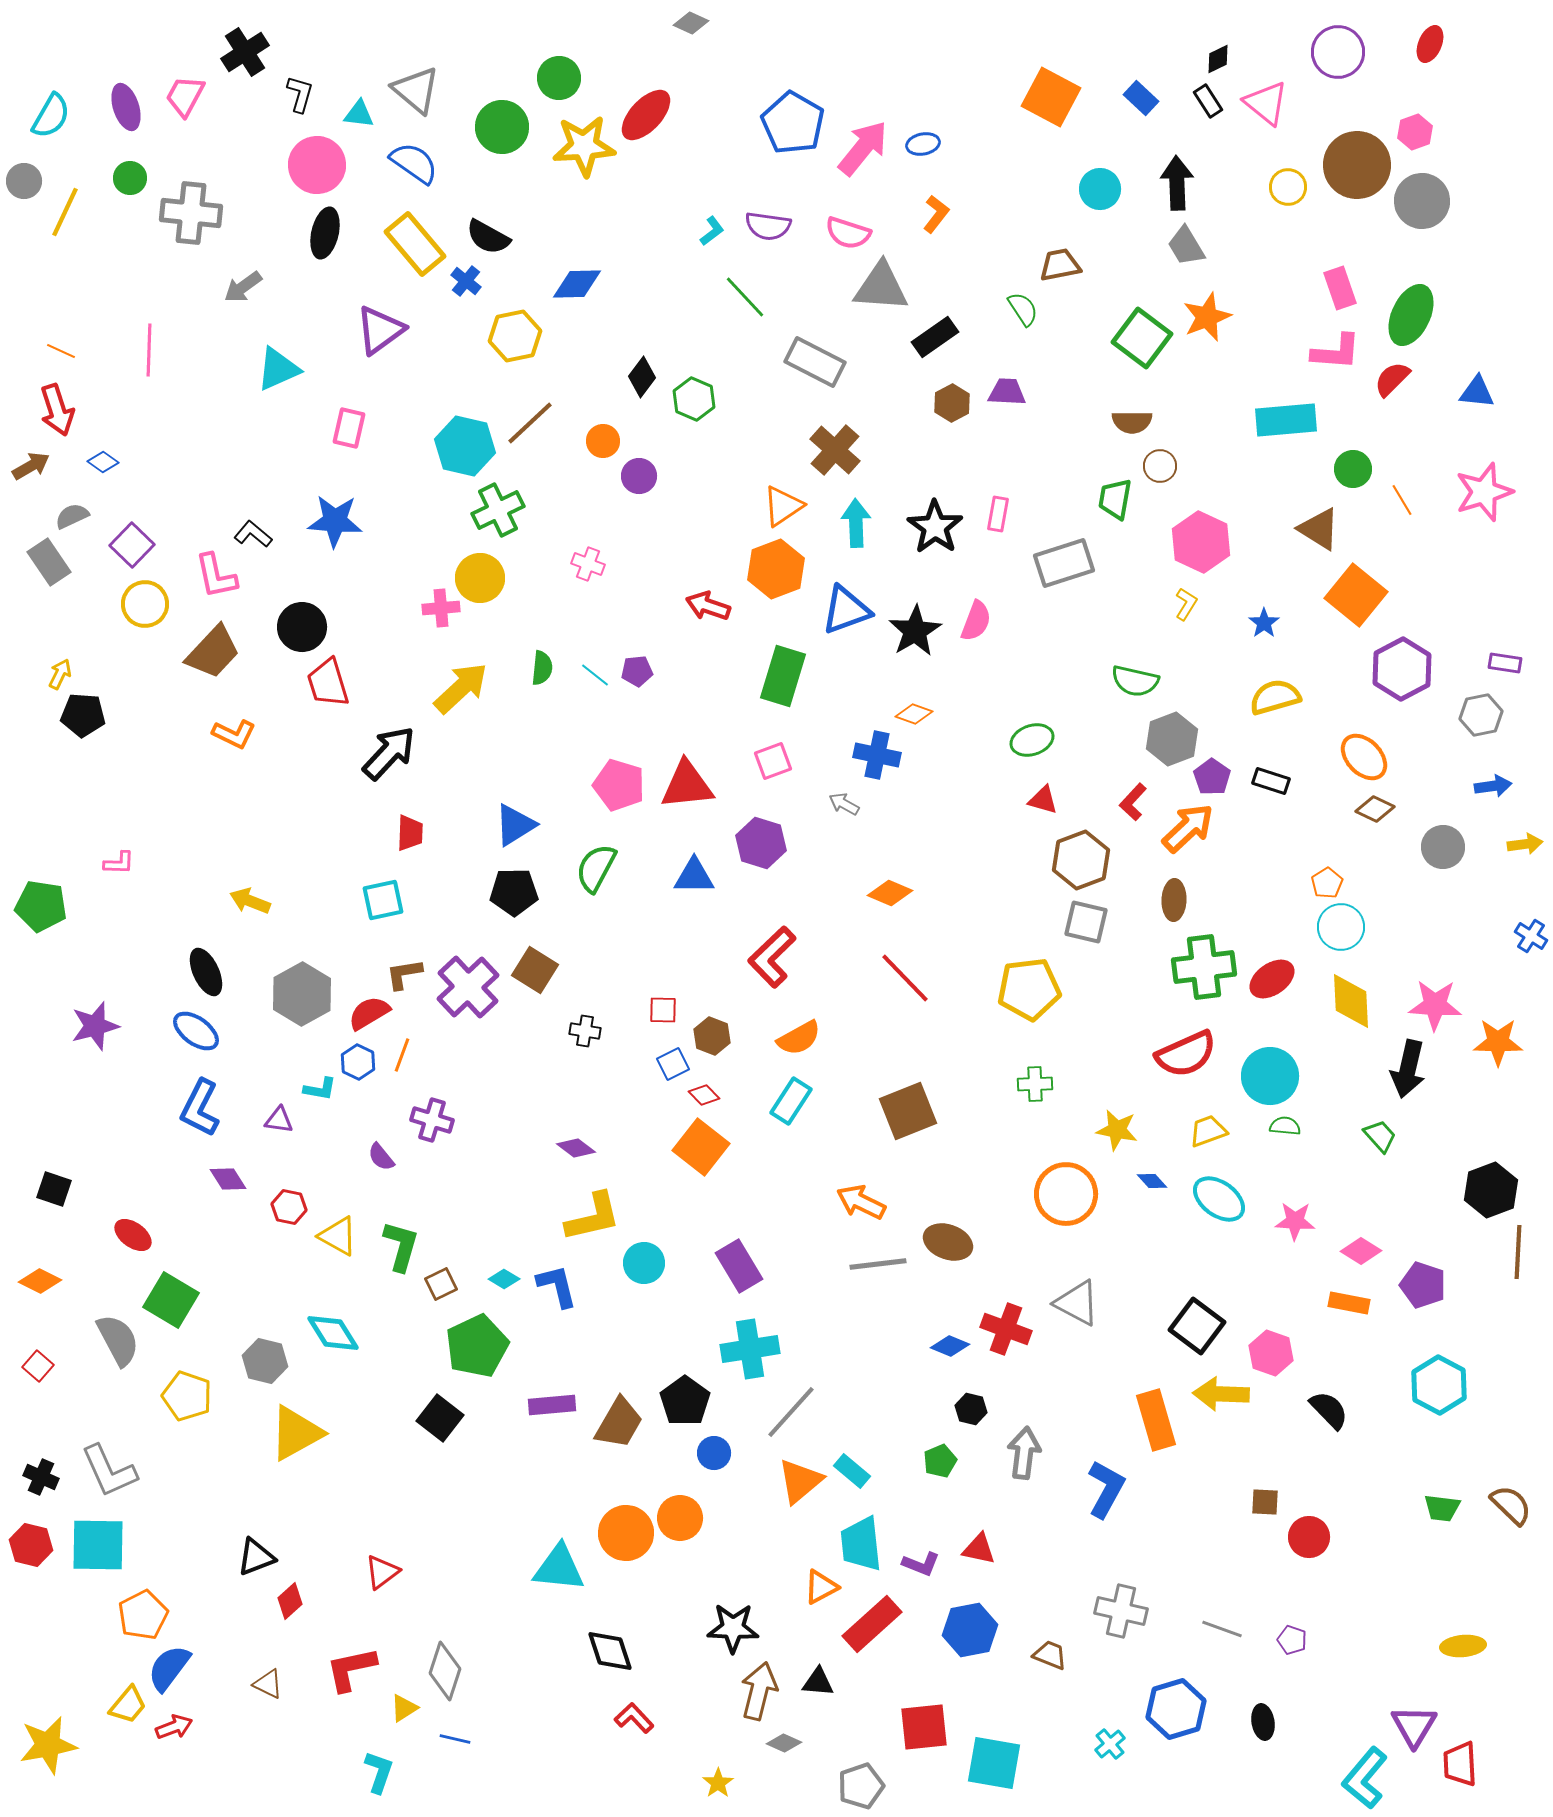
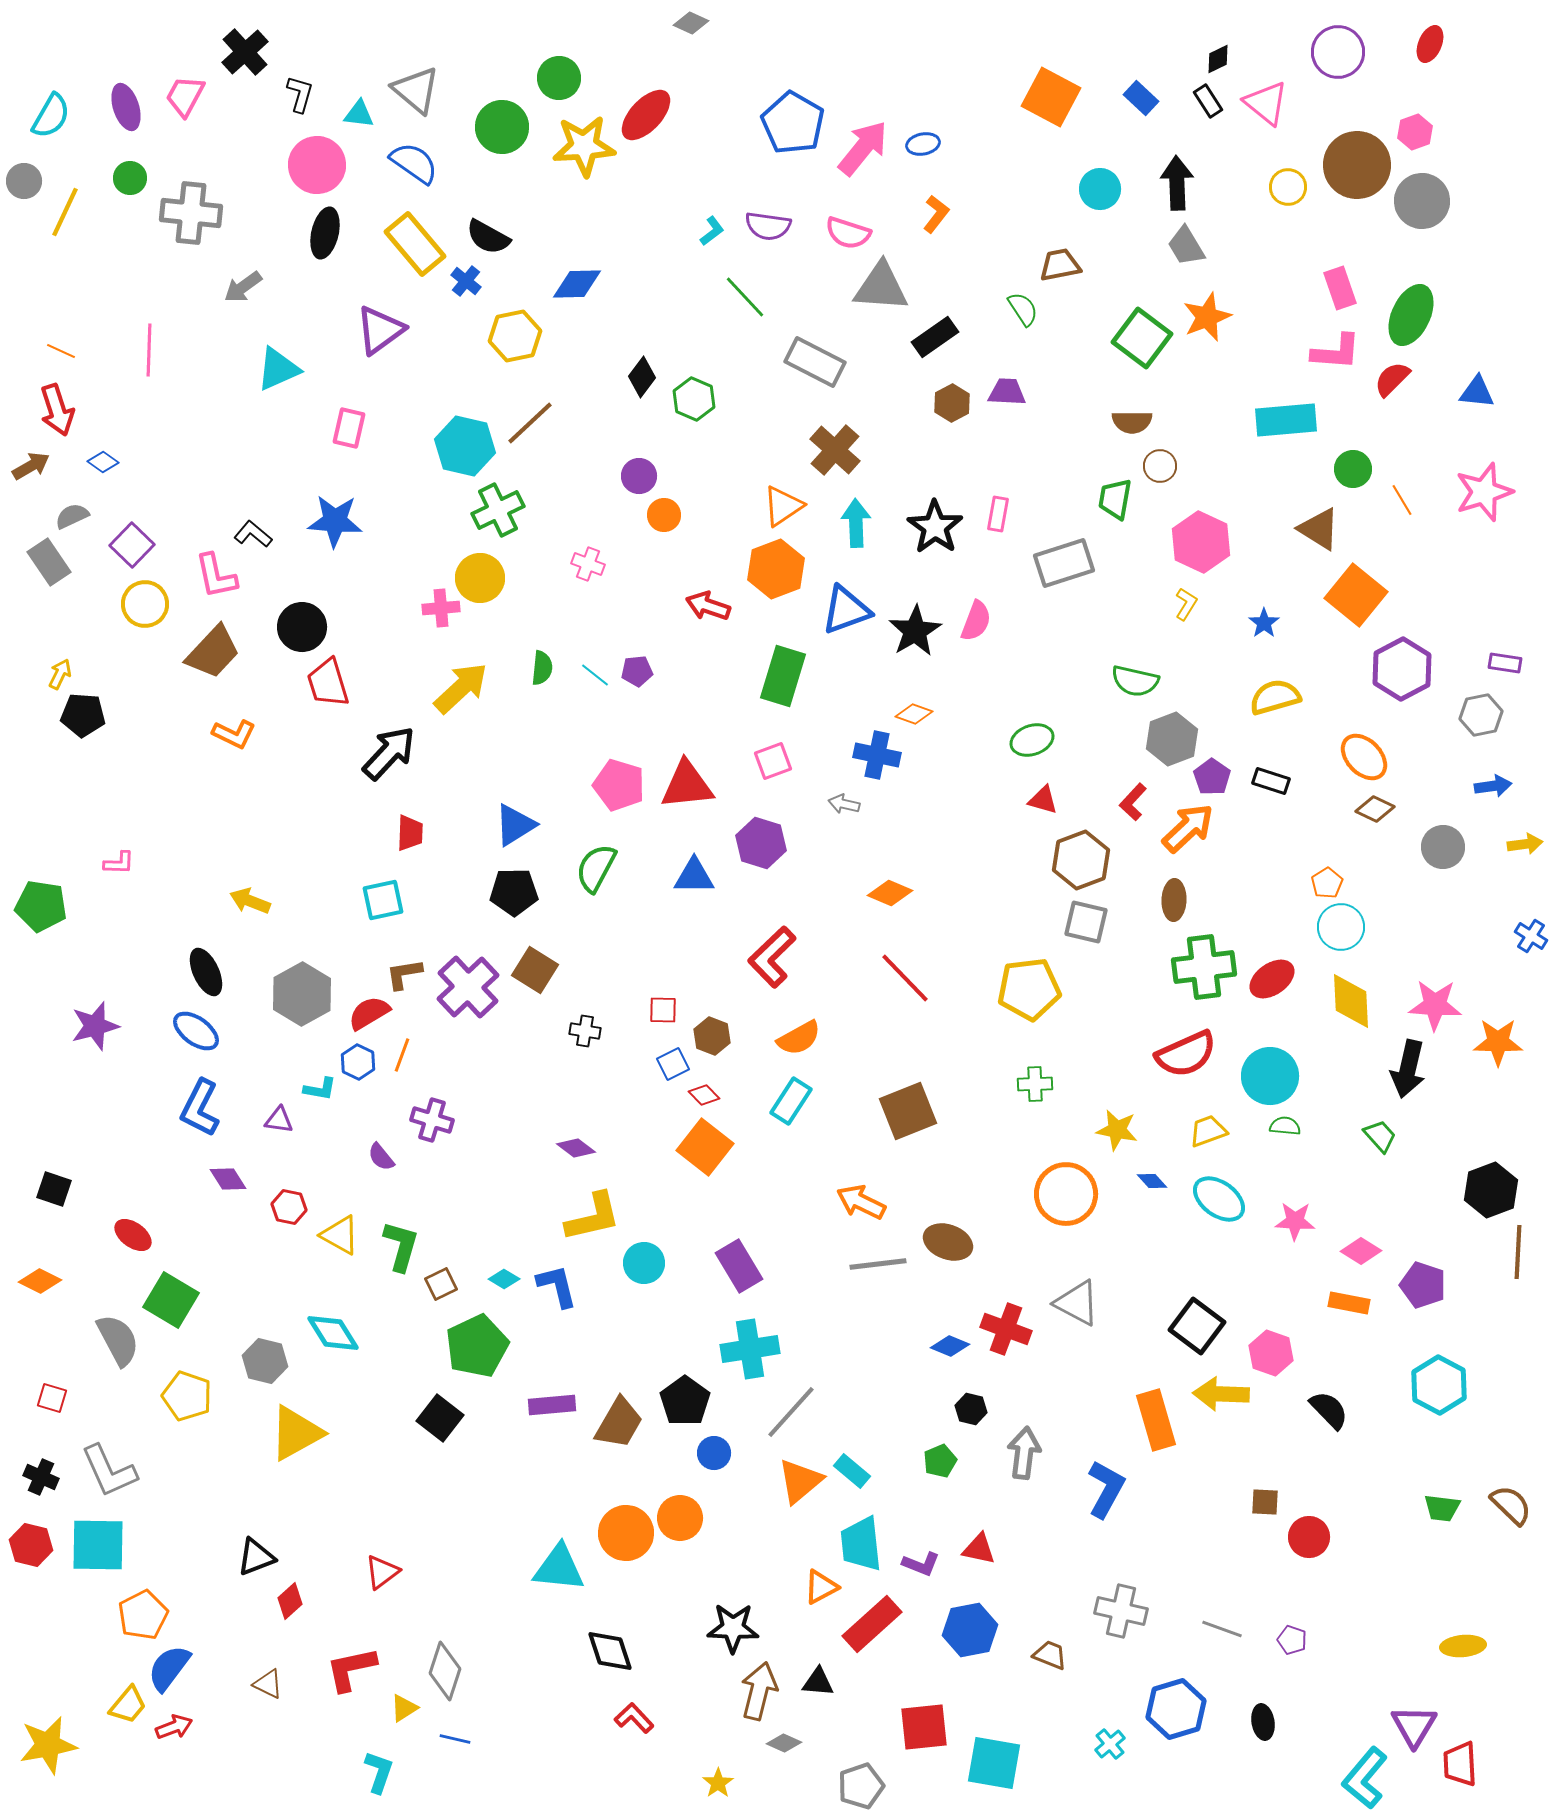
black cross at (245, 52): rotated 9 degrees counterclockwise
orange circle at (603, 441): moved 61 px right, 74 px down
gray arrow at (844, 804): rotated 16 degrees counterclockwise
orange square at (701, 1147): moved 4 px right
yellow triangle at (338, 1236): moved 2 px right, 1 px up
red square at (38, 1366): moved 14 px right, 32 px down; rotated 24 degrees counterclockwise
